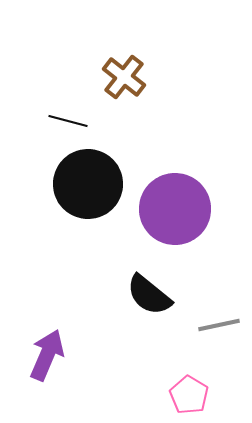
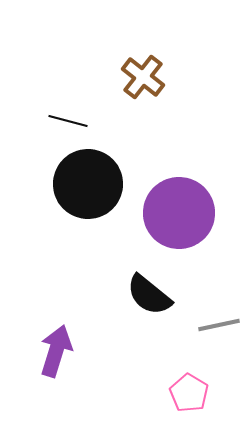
brown cross: moved 19 px right
purple circle: moved 4 px right, 4 px down
purple arrow: moved 9 px right, 4 px up; rotated 6 degrees counterclockwise
pink pentagon: moved 2 px up
